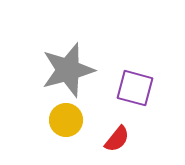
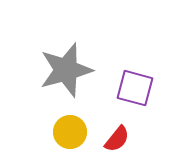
gray star: moved 2 px left
yellow circle: moved 4 px right, 12 px down
